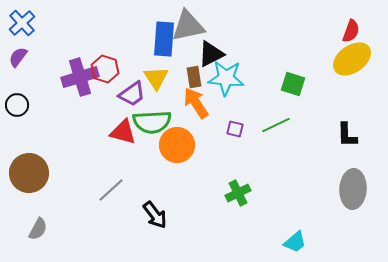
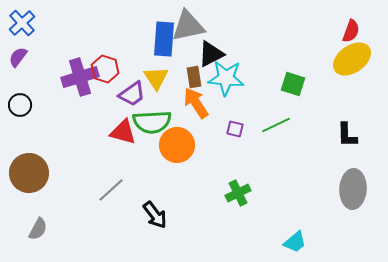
black circle: moved 3 px right
